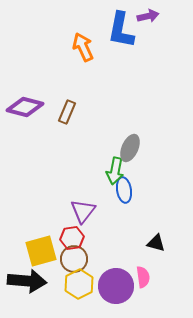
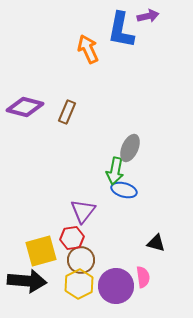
orange arrow: moved 5 px right, 2 px down
blue ellipse: rotated 65 degrees counterclockwise
brown circle: moved 7 px right, 1 px down
